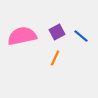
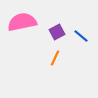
pink semicircle: moved 14 px up
